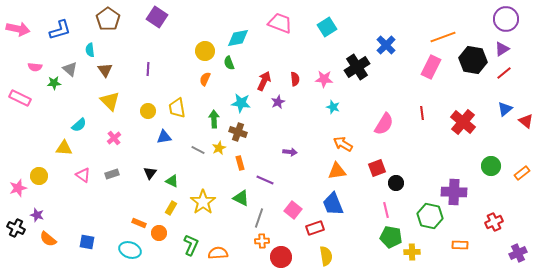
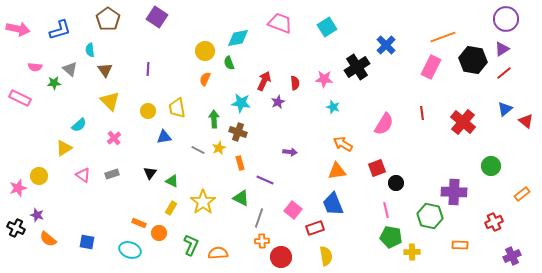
red semicircle at (295, 79): moved 4 px down
yellow triangle at (64, 148): rotated 36 degrees counterclockwise
orange rectangle at (522, 173): moved 21 px down
purple cross at (518, 253): moved 6 px left, 3 px down
